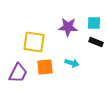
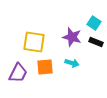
cyan square: rotated 32 degrees clockwise
purple star: moved 4 px right, 10 px down; rotated 12 degrees clockwise
